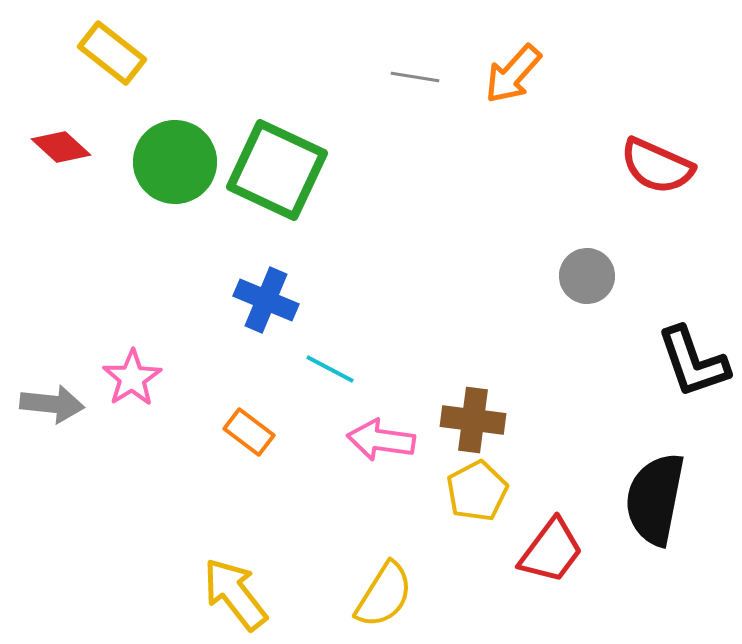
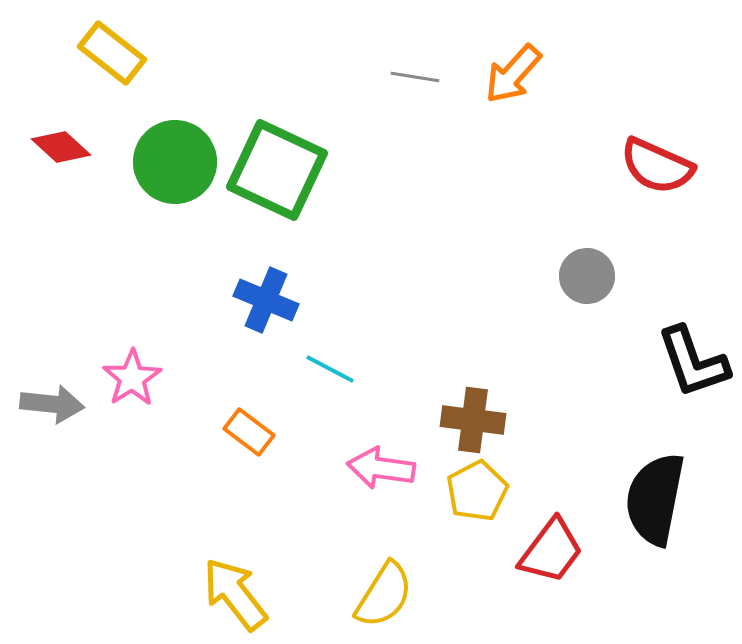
pink arrow: moved 28 px down
